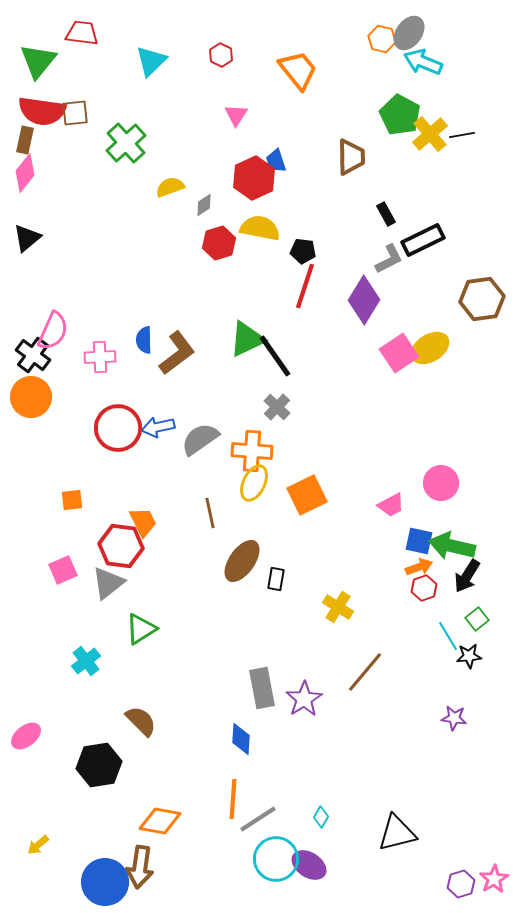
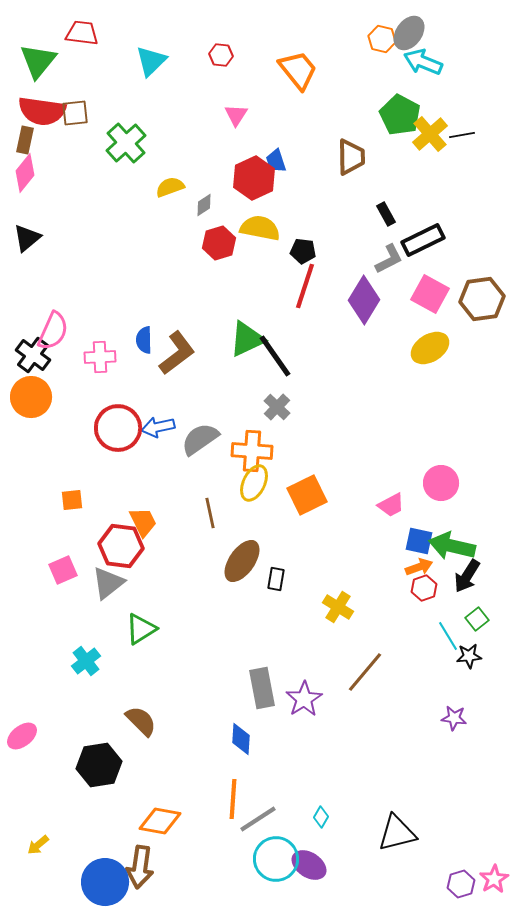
red hexagon at (221, 55): rotated 20 degrees counterclockwise
pink square at (399, 353): moved 31 px right, 59 px up; rotated 27 degrees counterclockwise
pink ellipse at (26, 736): moved 4 px left
